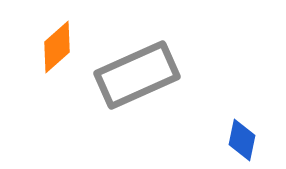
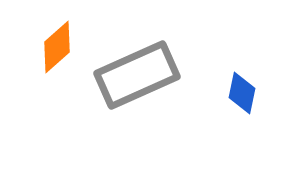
blue diamond: moved 47 px up
